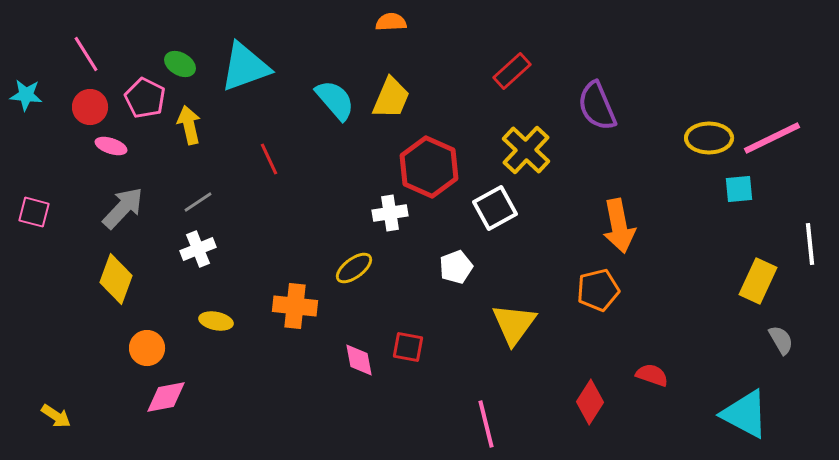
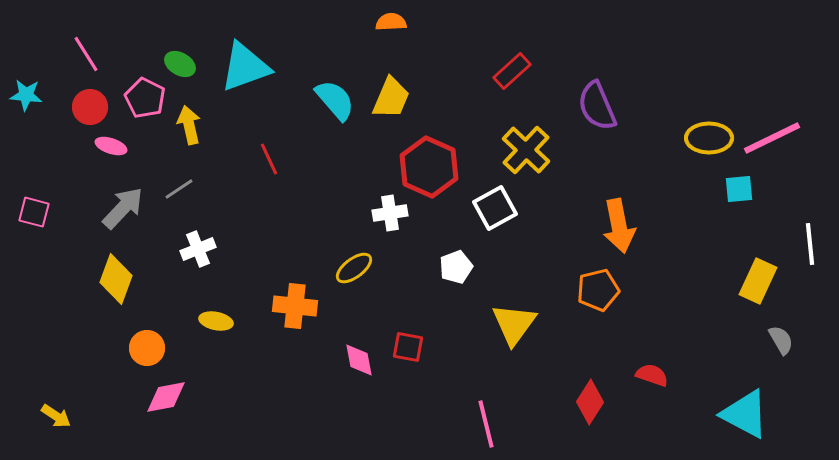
gray line at (198, 202): moved 19 px left, 13 px up
